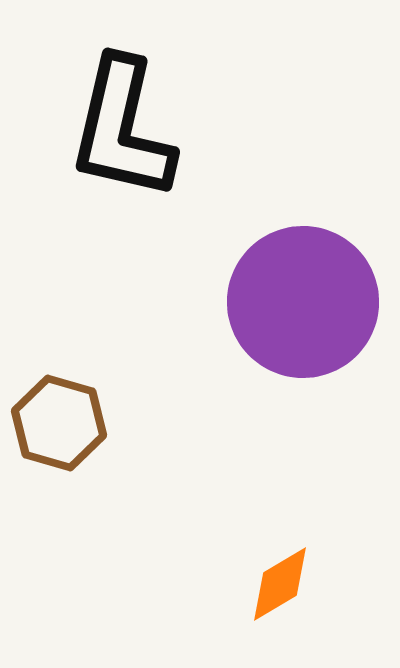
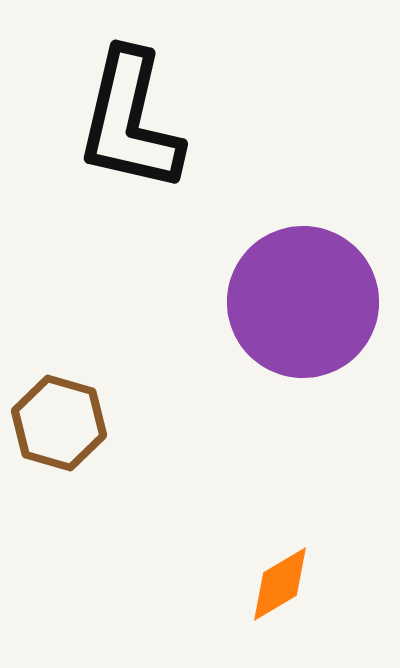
black L-shape: moved 8 px right, 8 px up
